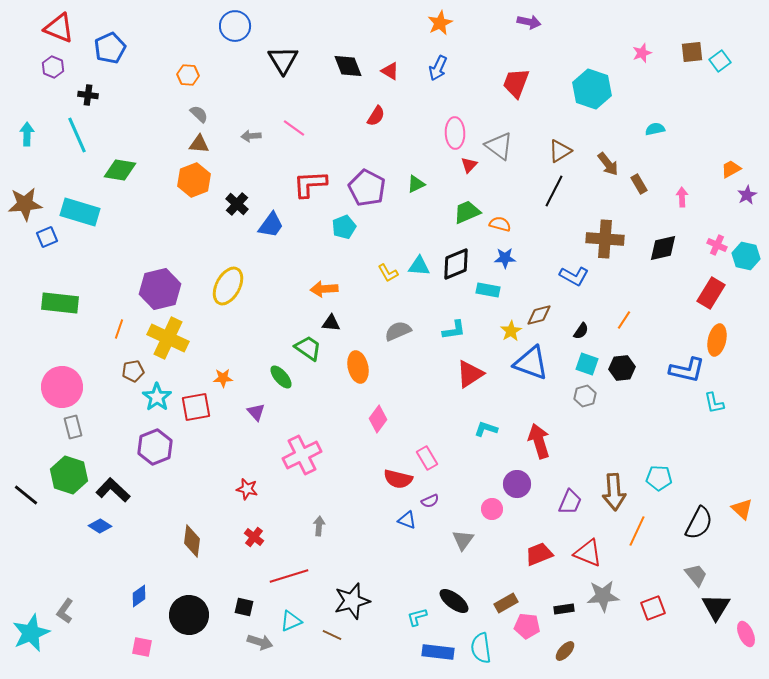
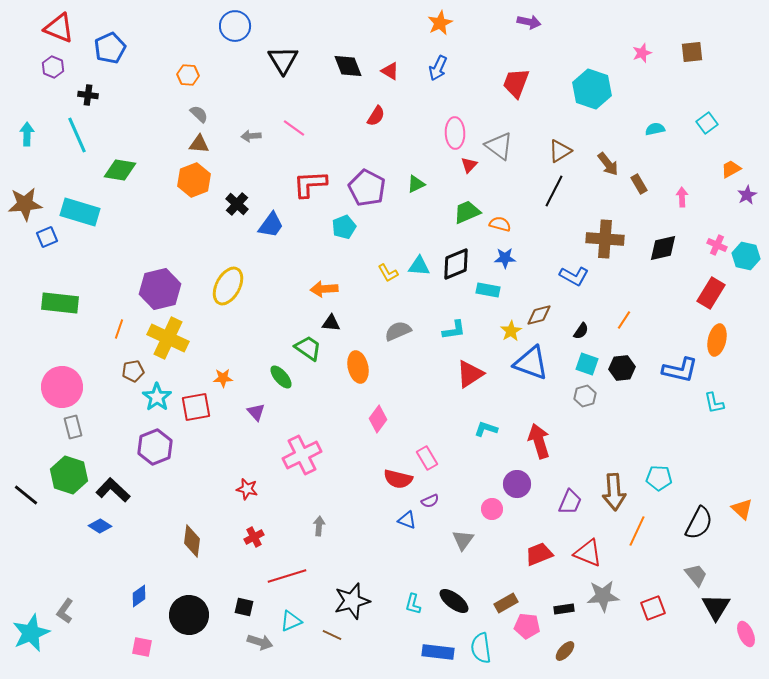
cyan square at (720, 61): moved 13 px left, 62 px down
blue L-shape at (687, 370): moved 7 px left
red cross at (254, 537): rotated 24 degrees clockwise
red line at (289, 576): moved 2 px left
cyan L-shape at (417, 617): moved 4 px left, 13 px up; rotated 60 degrees counterclockwise
